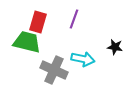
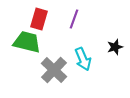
red rectangle: moved 1 px right, 3 px up
black star: rotated 28 degrees counterclockwise
cyan arrow: rotated 55 degrees clockwise
gray cross: rotated 20 degrees clockwise
